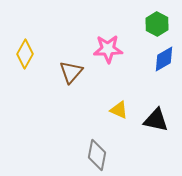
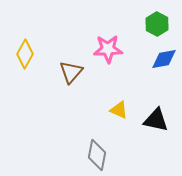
blue diamond: rotated 20 degrees clockwise
